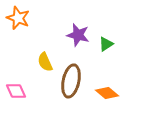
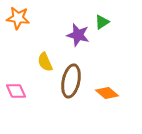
orange star: rotated 15 degrees counterclockwise
green triangle: moved 4 px left, 22 px up
